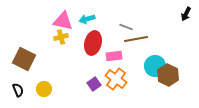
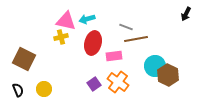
pink triangle: moved 3 px right
orange cross: moved 2 px right, 3 px down
